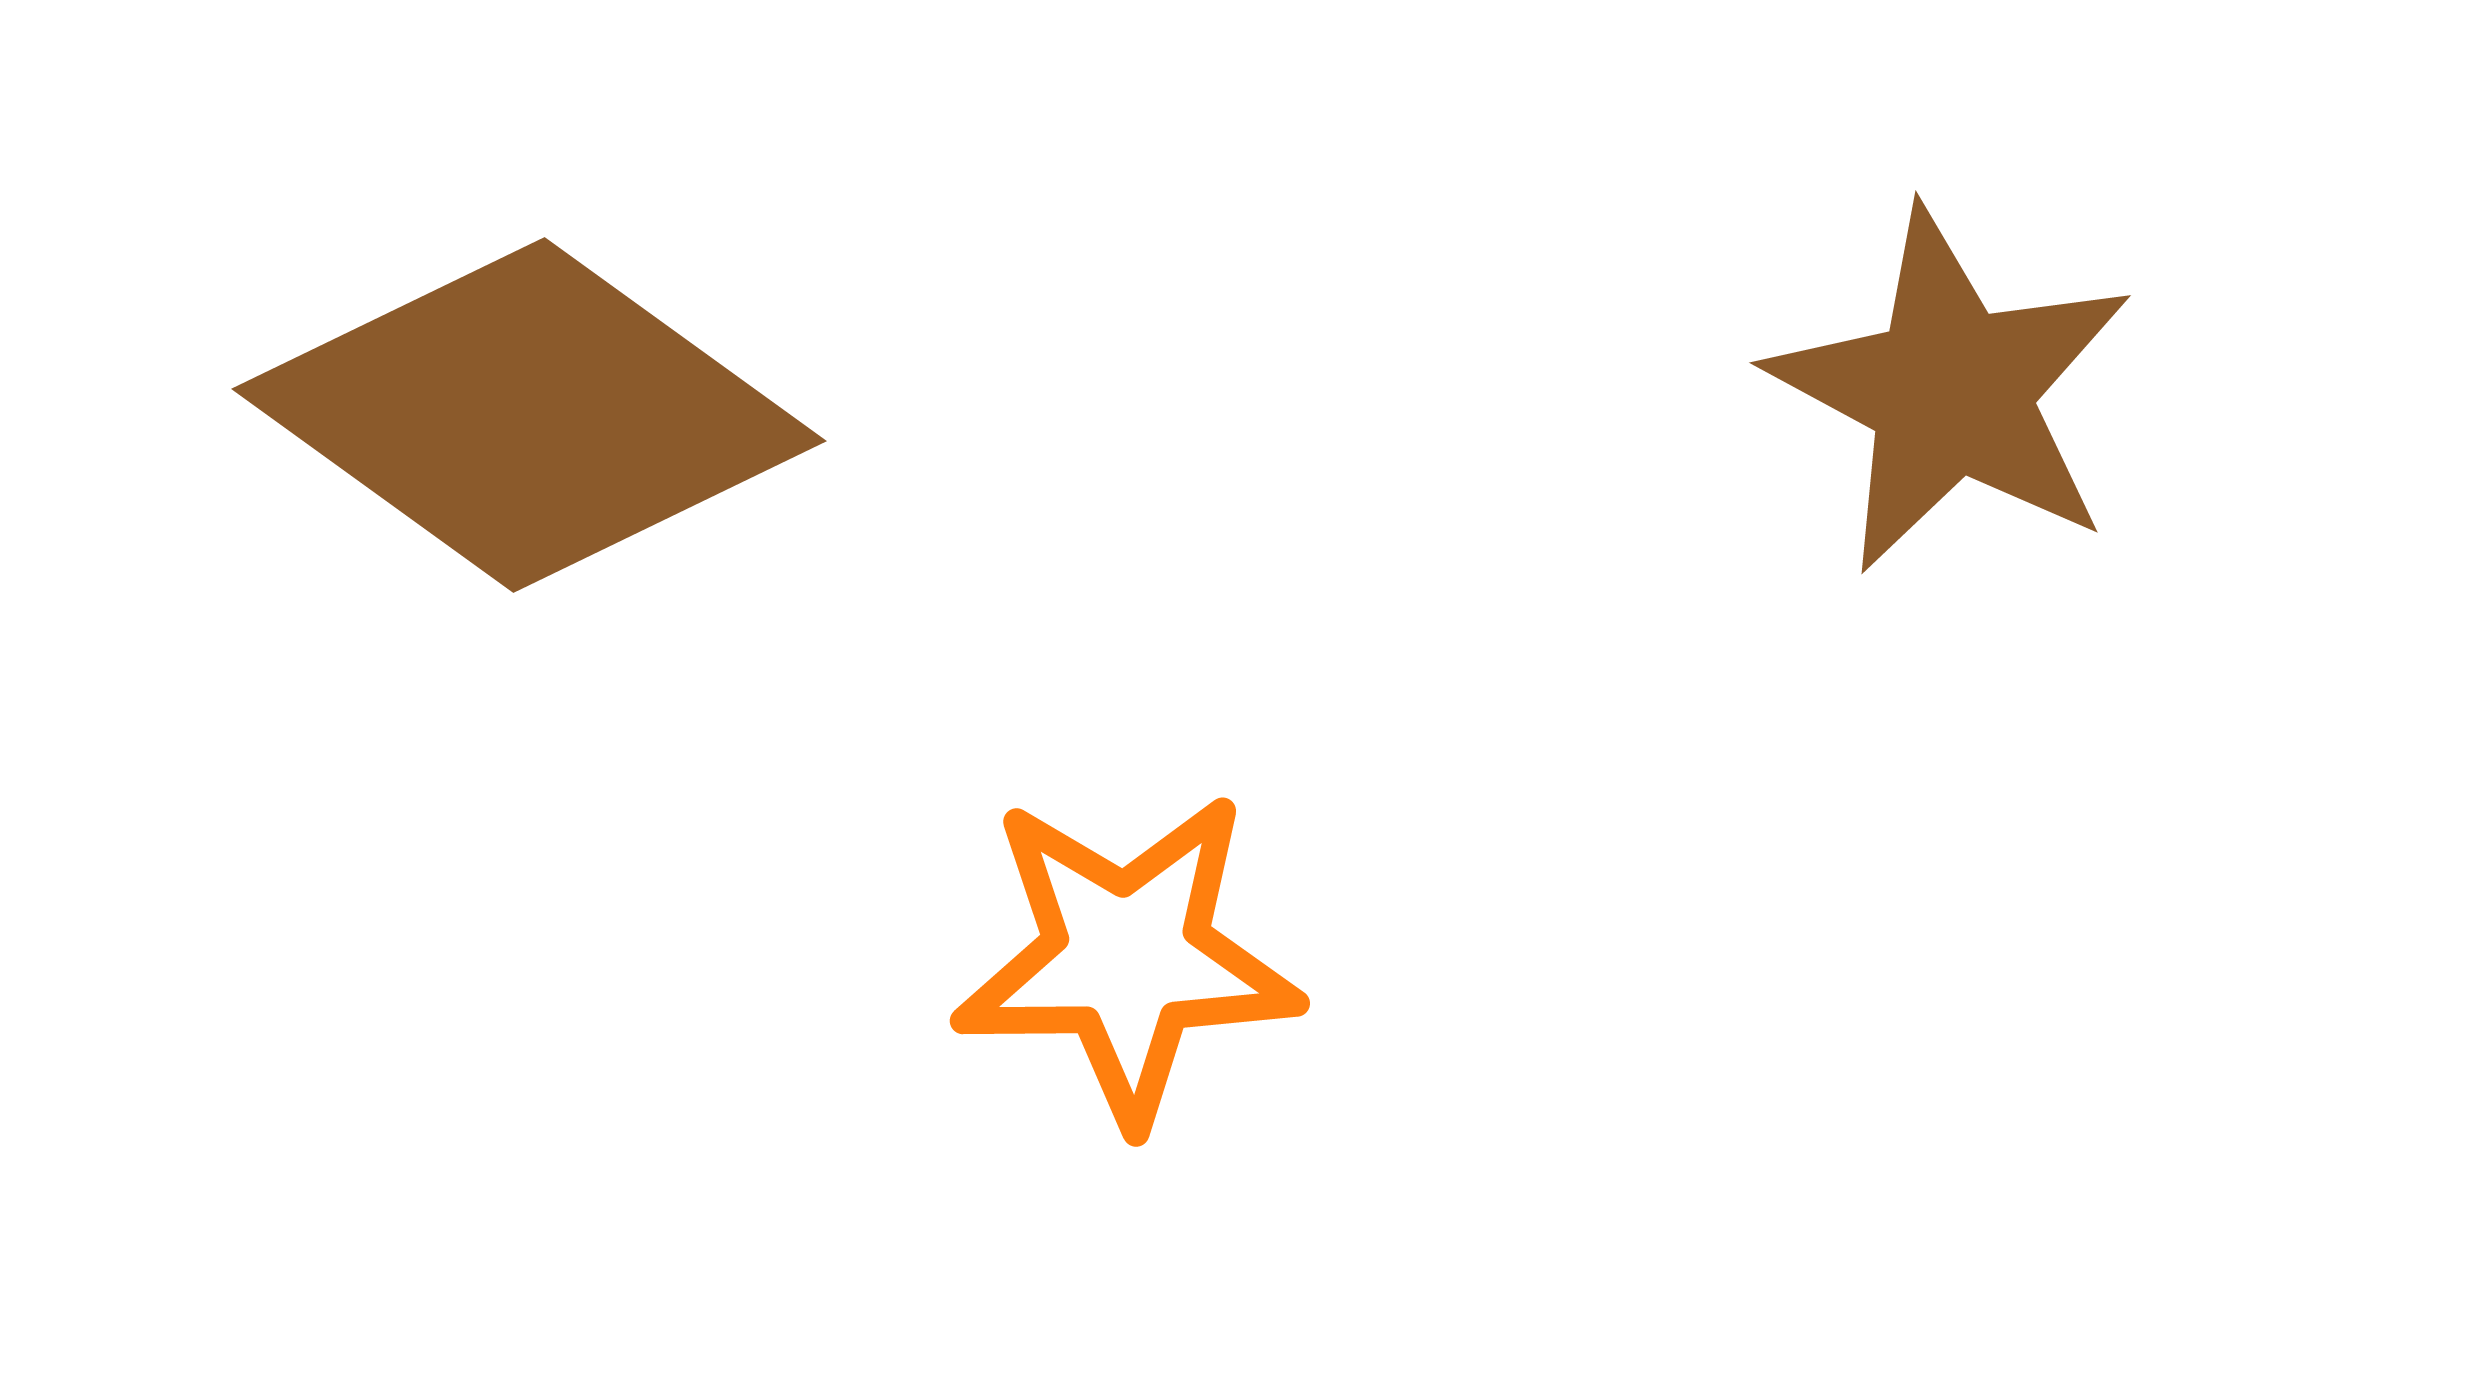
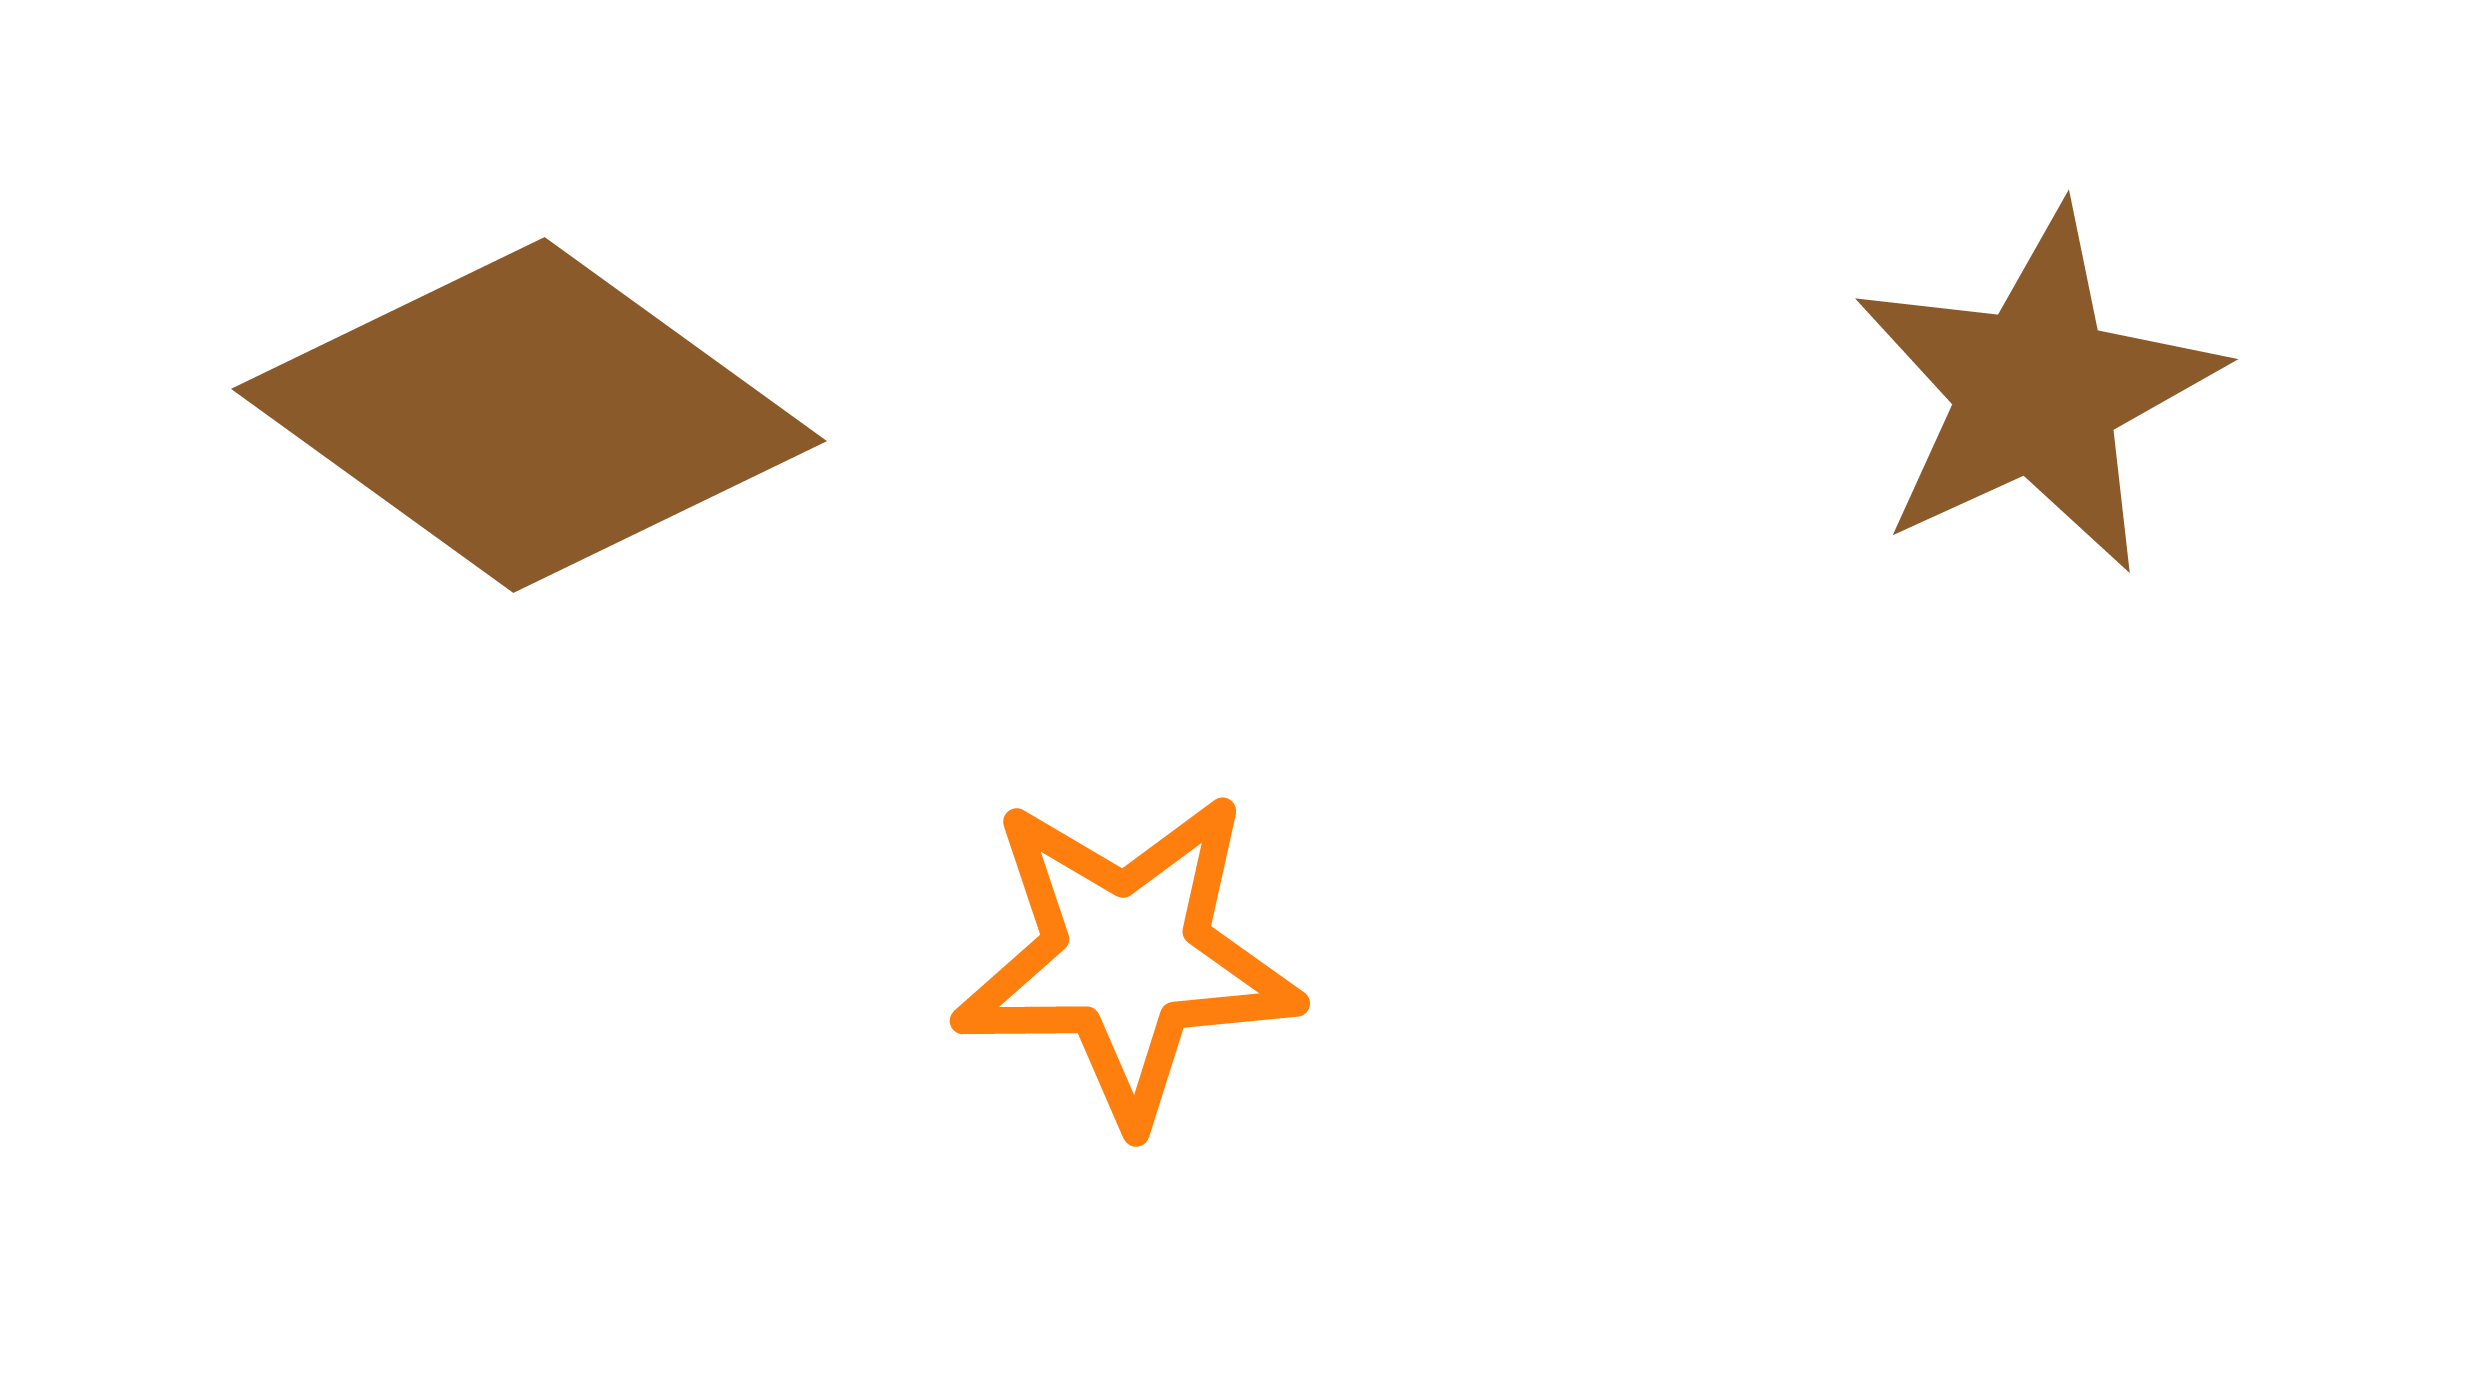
brown star: moved 86 px right; rotated 19 degrees clockwise
